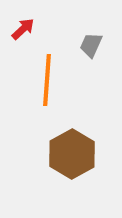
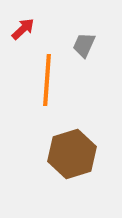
gray trapezoid: moved 7 px left
brown hexagon: rotated 12 degrees clockwise
